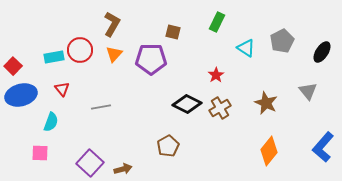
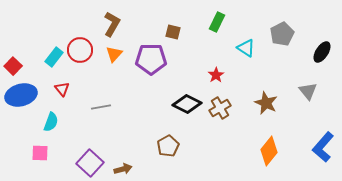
gray pentagon: moved 7 px up
cyan rectangle: rotated 42 degrees counterclockwise
